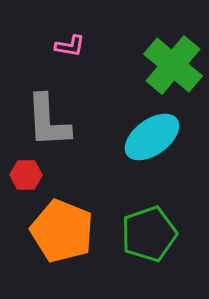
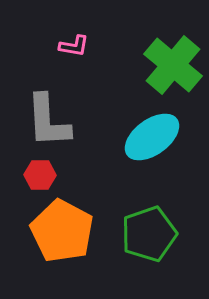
pink L-shape: moved 4 px right
red hexagon: moved 14 px right
orange pentagon: rotated 6 degrees clockwise
